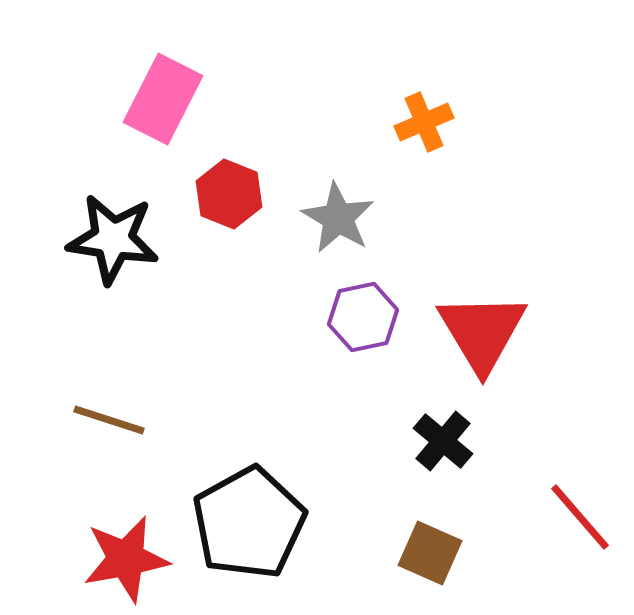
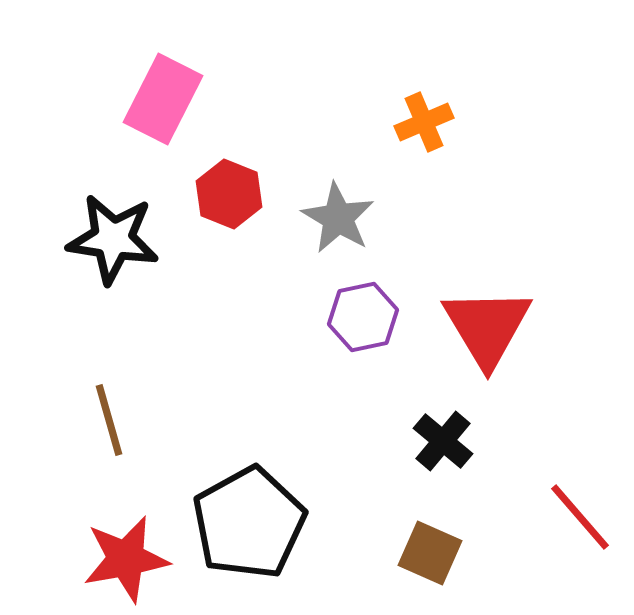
red triangle: moved 5 px right, 5 px up
brown line: rotated 56 degrees clockwise
